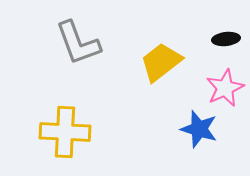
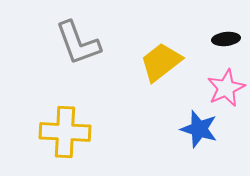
pink star: moved 1 px right
